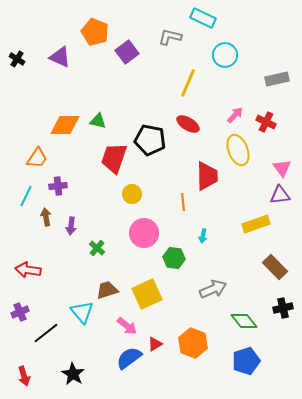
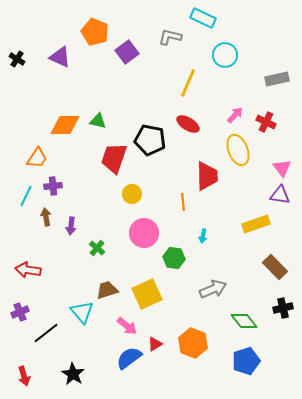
purple cross at (58, 186): moved 5 px left
purple triangle at (280, 195): rotated 15 degrees clockwise
